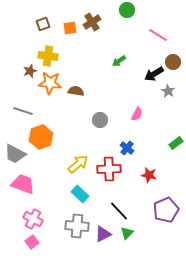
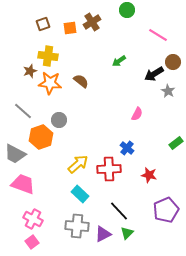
brown semicircle: moved 5 px right, 10 px up; rotated 28 degrees clockwise
gray line: rotated 24 degrees clockwise
gray circle: moved 41 px left
